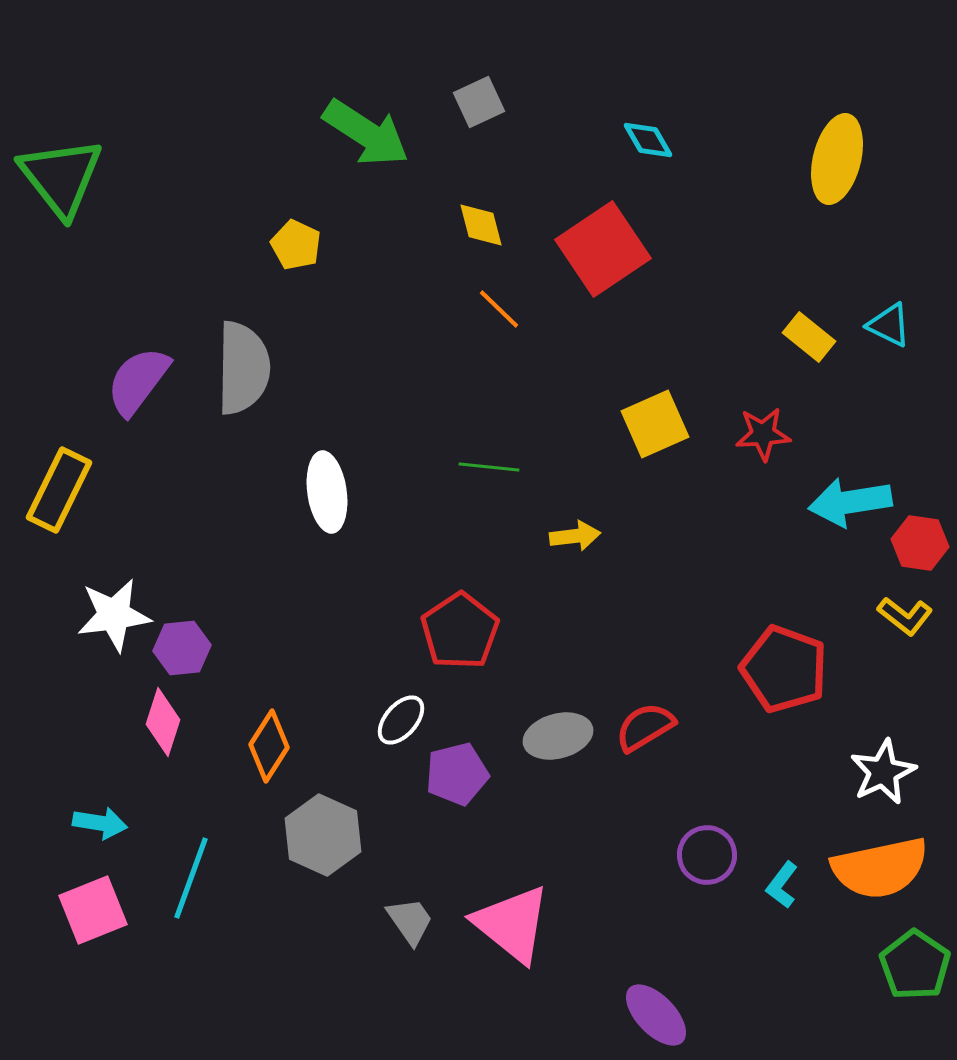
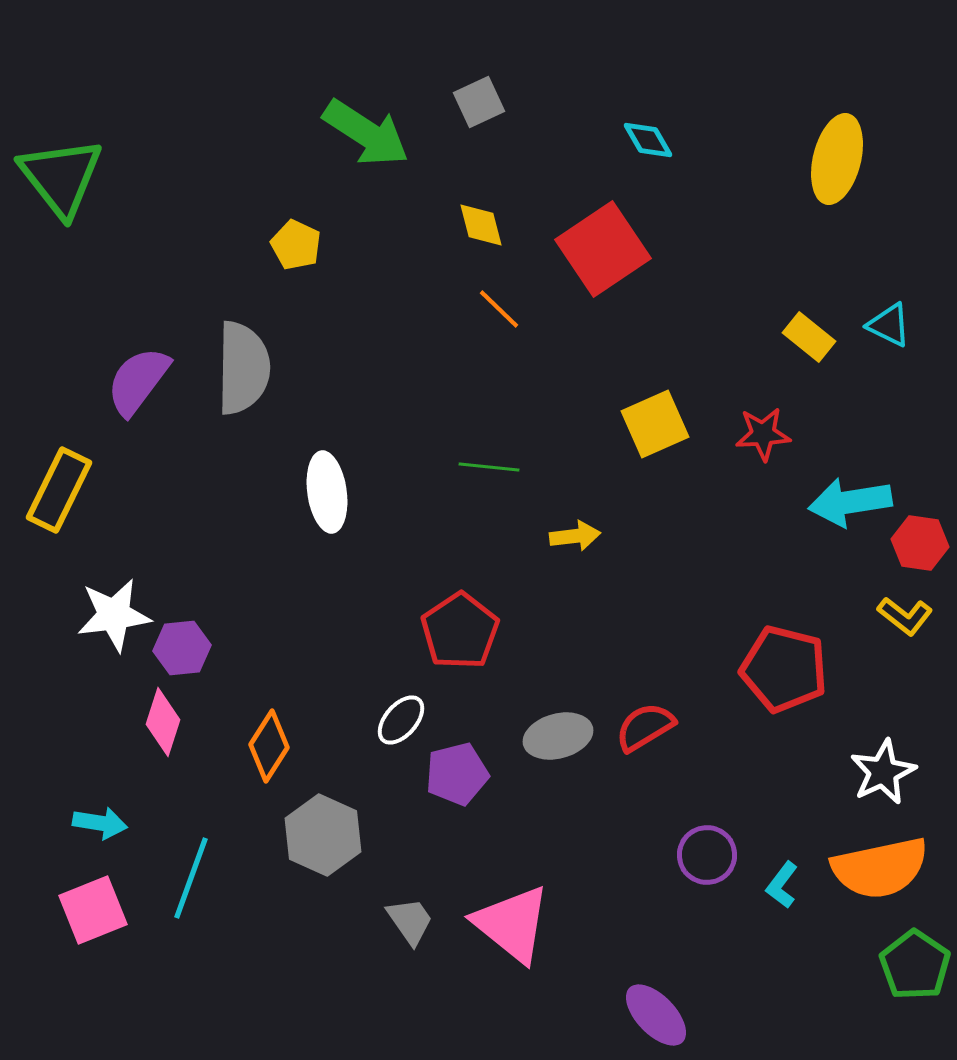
red pentagon at (784, 669): rotated 6 degrees counterclockwise
